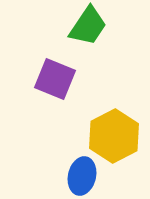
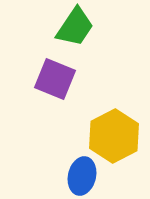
green trapezoid: moved 13 px left, 1 px down
